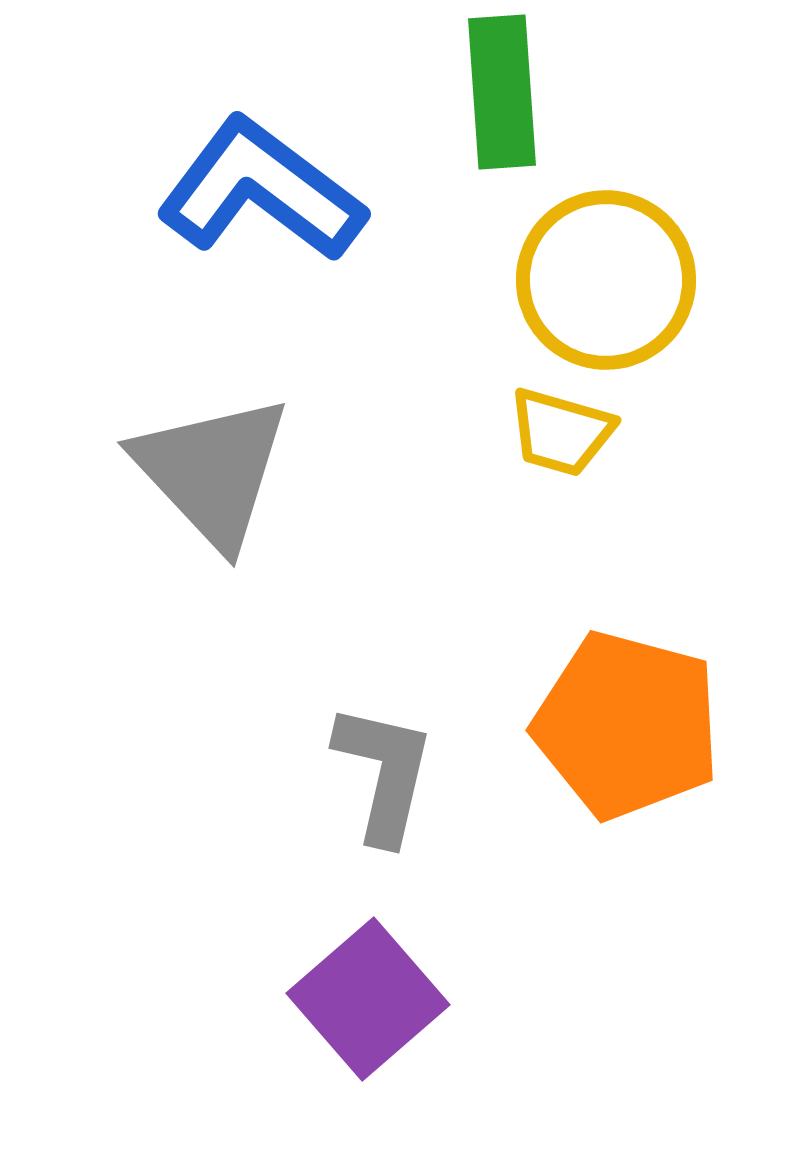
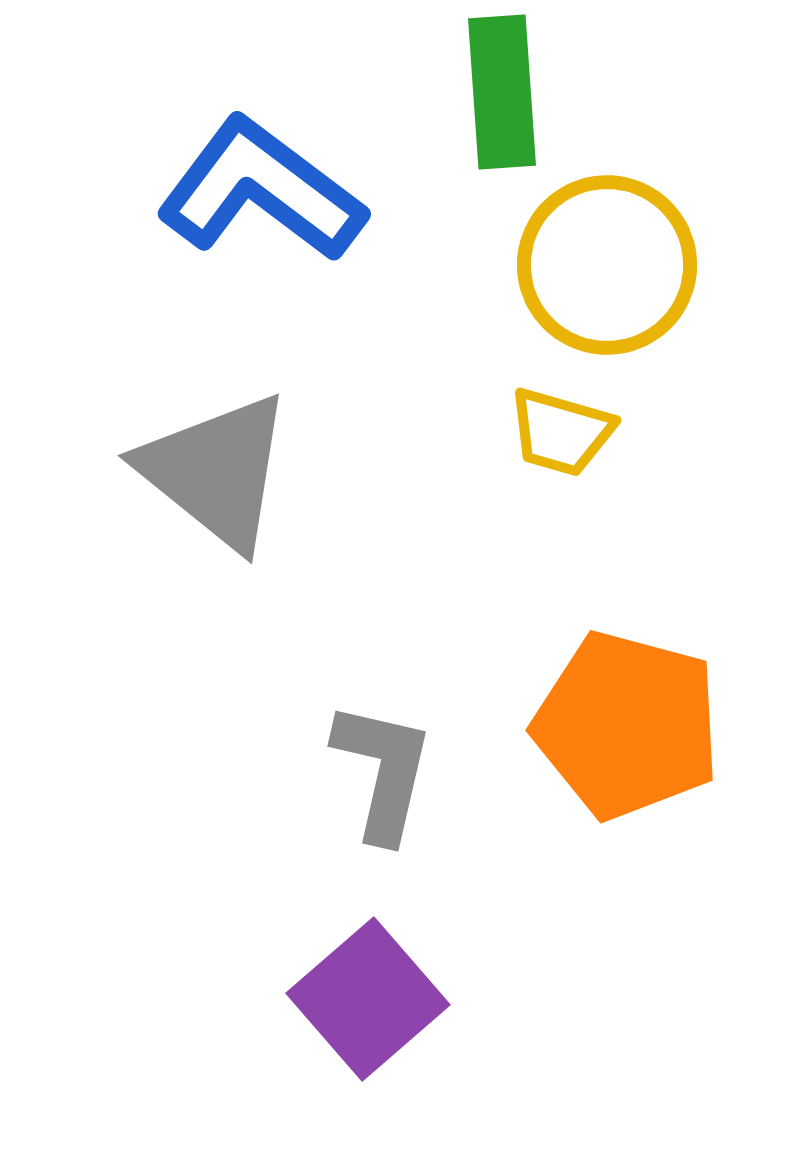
yellow circle: moved 1 px right, 15 px up
gray triangle: moved 4 px right; rotated 8 degrees counterclockwise
gray L-shape: moved 1 px left, 2 px up
